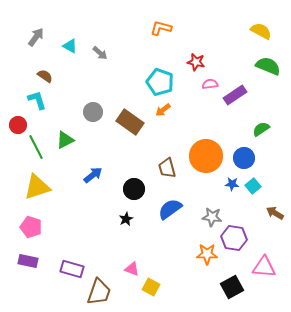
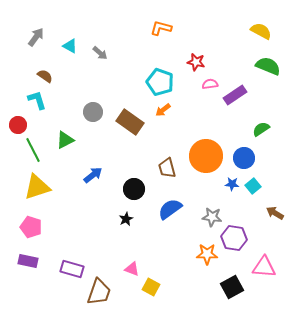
green line at (36, 147): moved 3 px left, 3 px down
